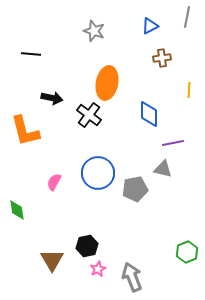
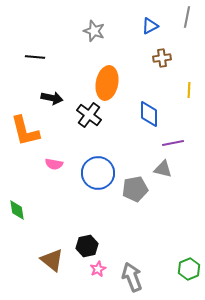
black line: moved 4 px right, 3 px down
pink semicircle: moved 18 px up; rotated 108 degrees counterclockwise
green hexagon: moved 2 px right, 17 px down
brown triangle: rotated 20 degrees counterclockwise
